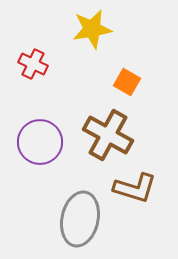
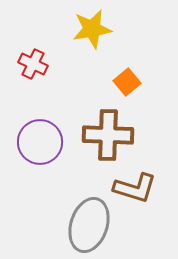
orange square: rotated 20 degrees clockwise
brown cross: rotated 27 degrees counterclockwise
gray ellipse: moved 9 px right, 6 px down; rotated 6 degrees clockwise
